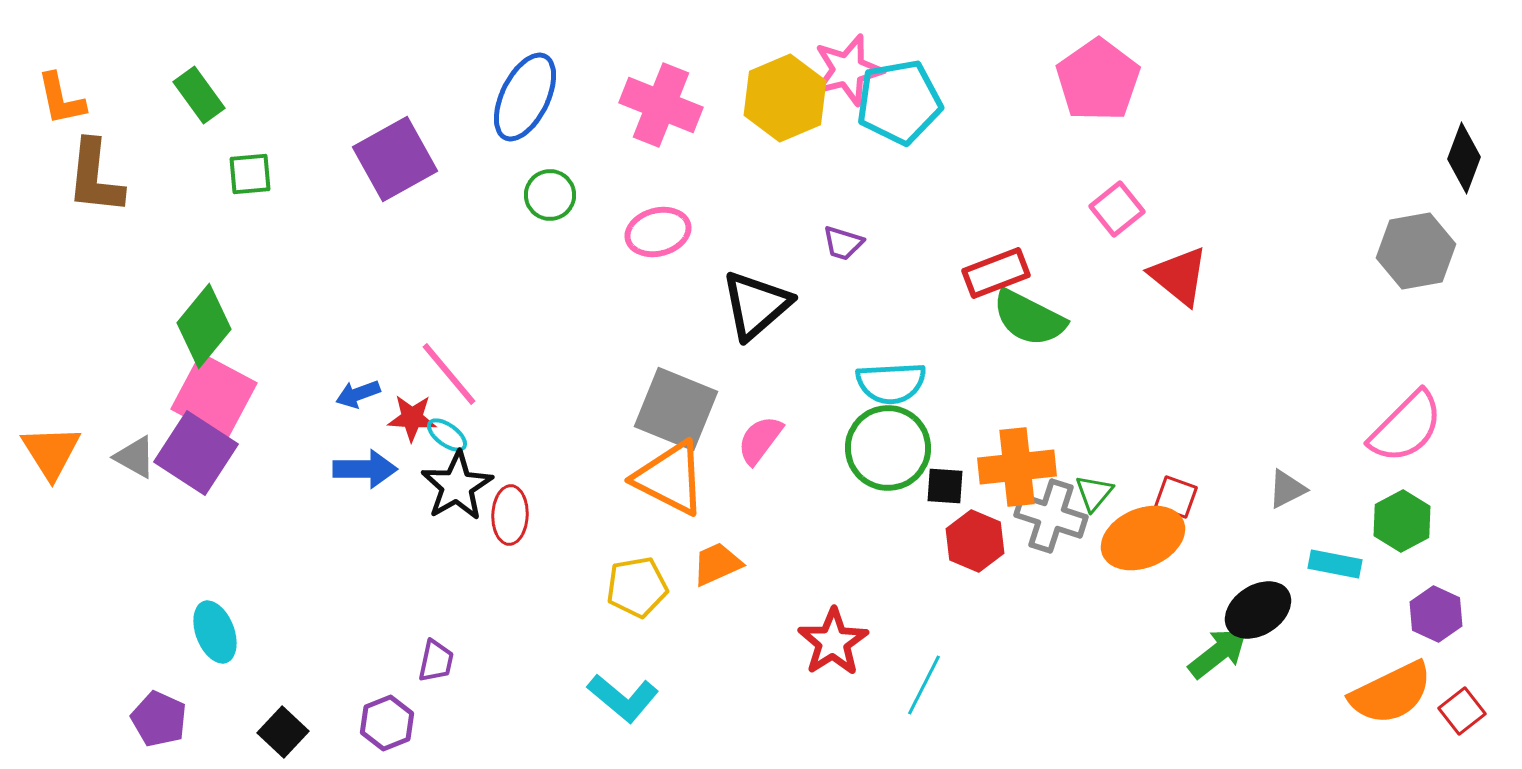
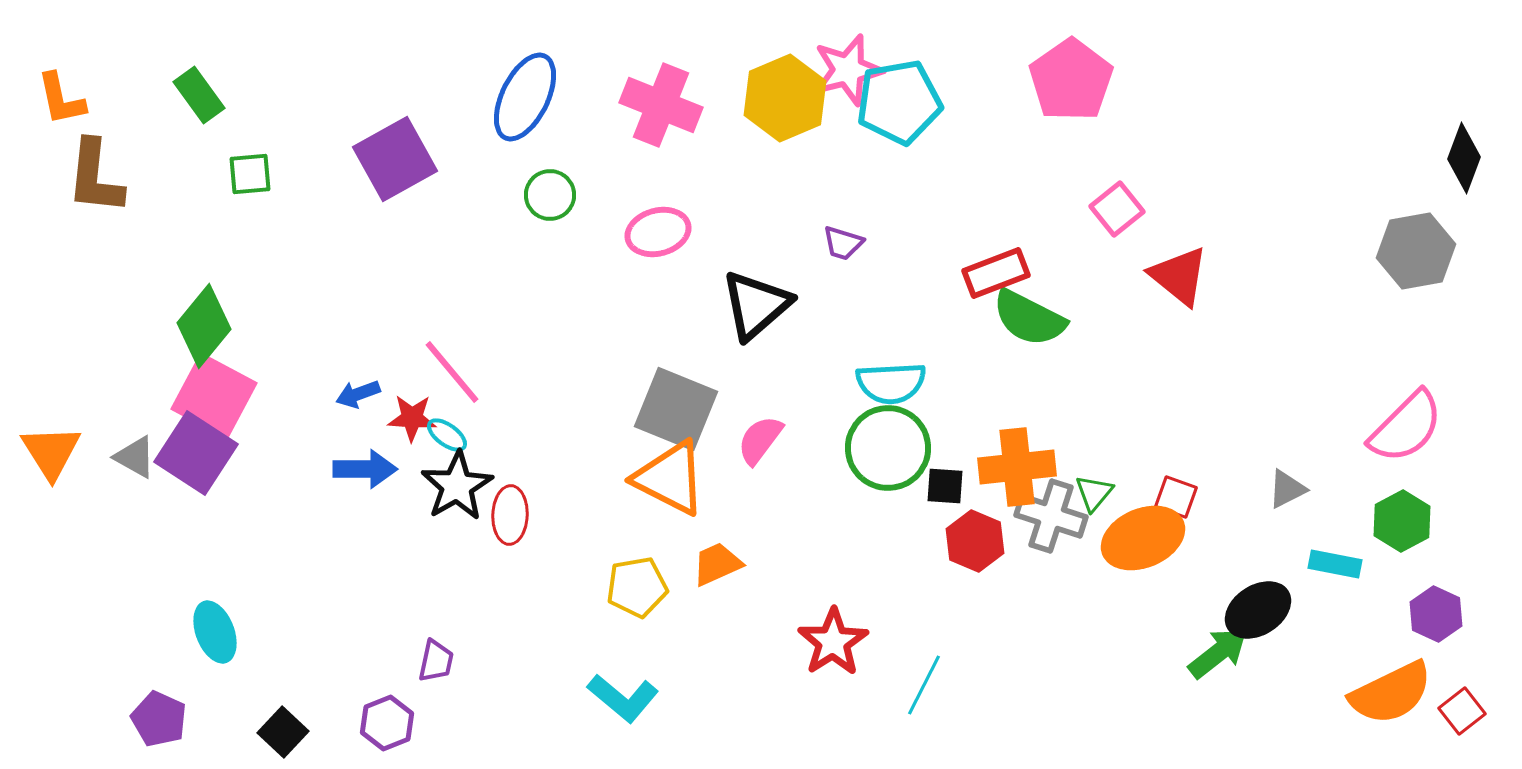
pink pentagon at (1098, 80): moved 27 px left
pink line at (449, 374): moved 3 px right, 2 px up
